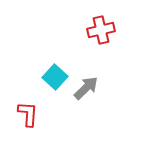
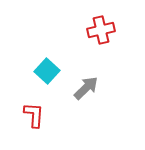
cyan square: moved 8 px left, 6 px up
red L-shape: moved 6 px right, 1 px down
